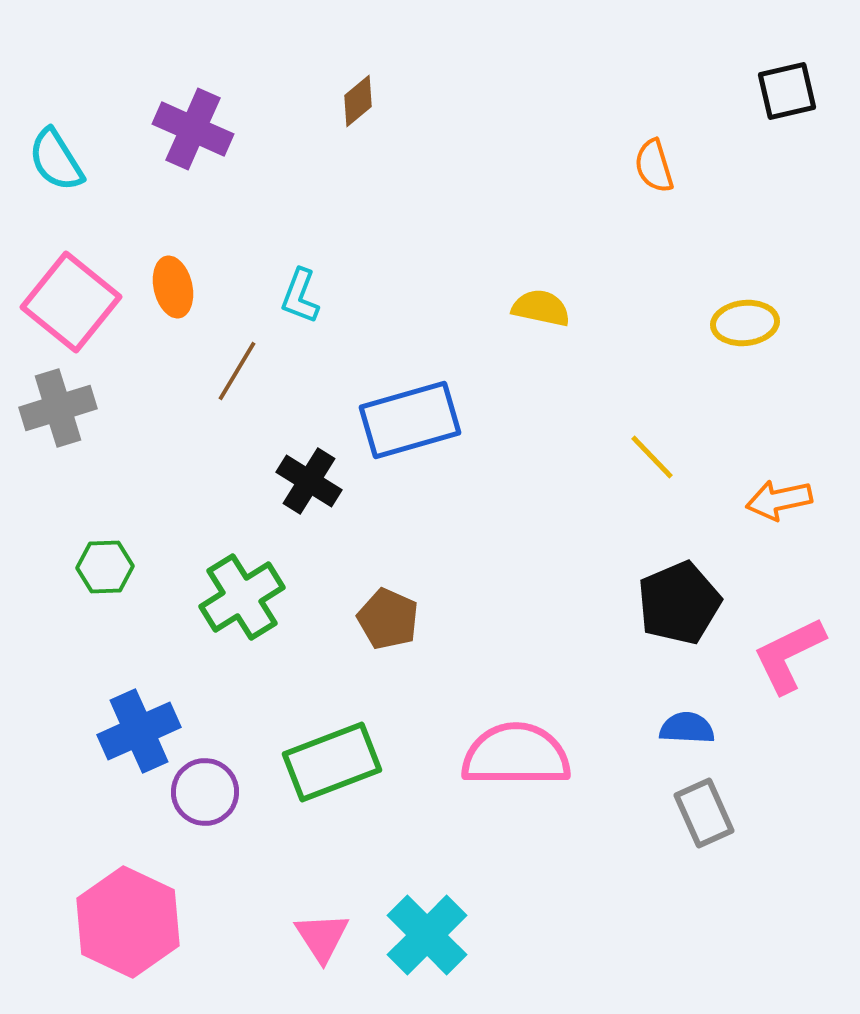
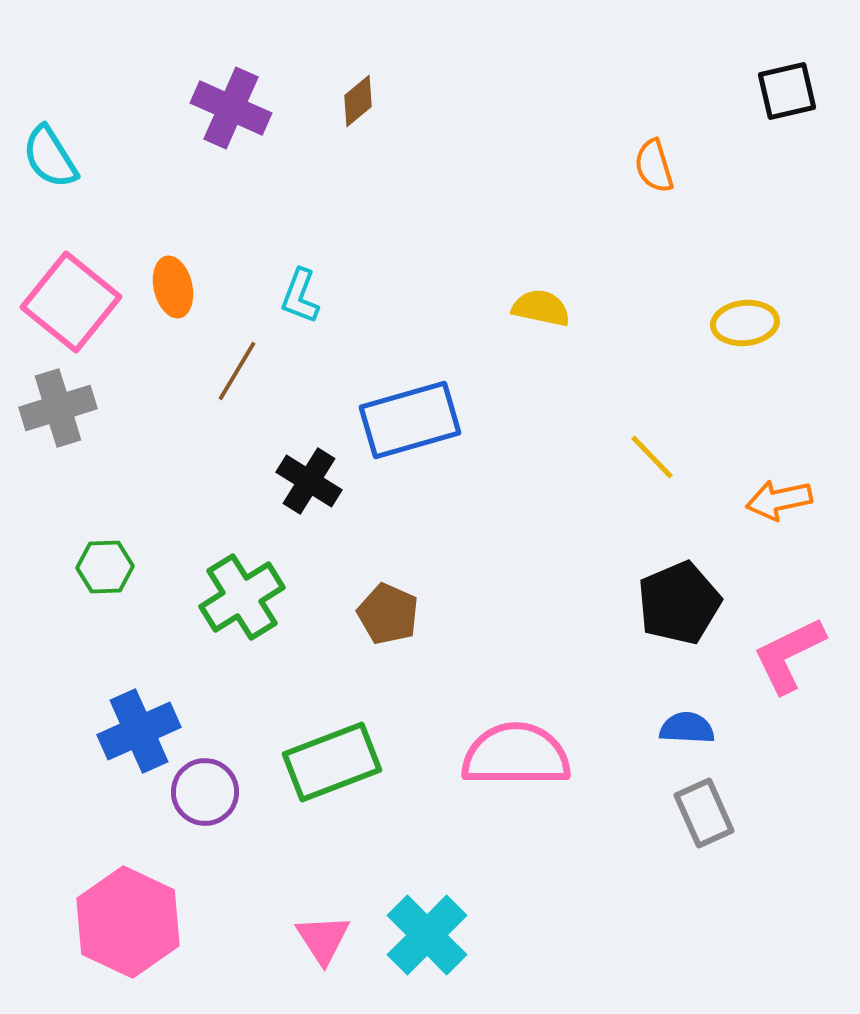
purple cross: moved 38 px right, 21 px up
cyan semicircle: moved 6 px left, 3 px up
brown pentagon: moved 5 px up
pink triangle: moved 1 px right, 2 px down
